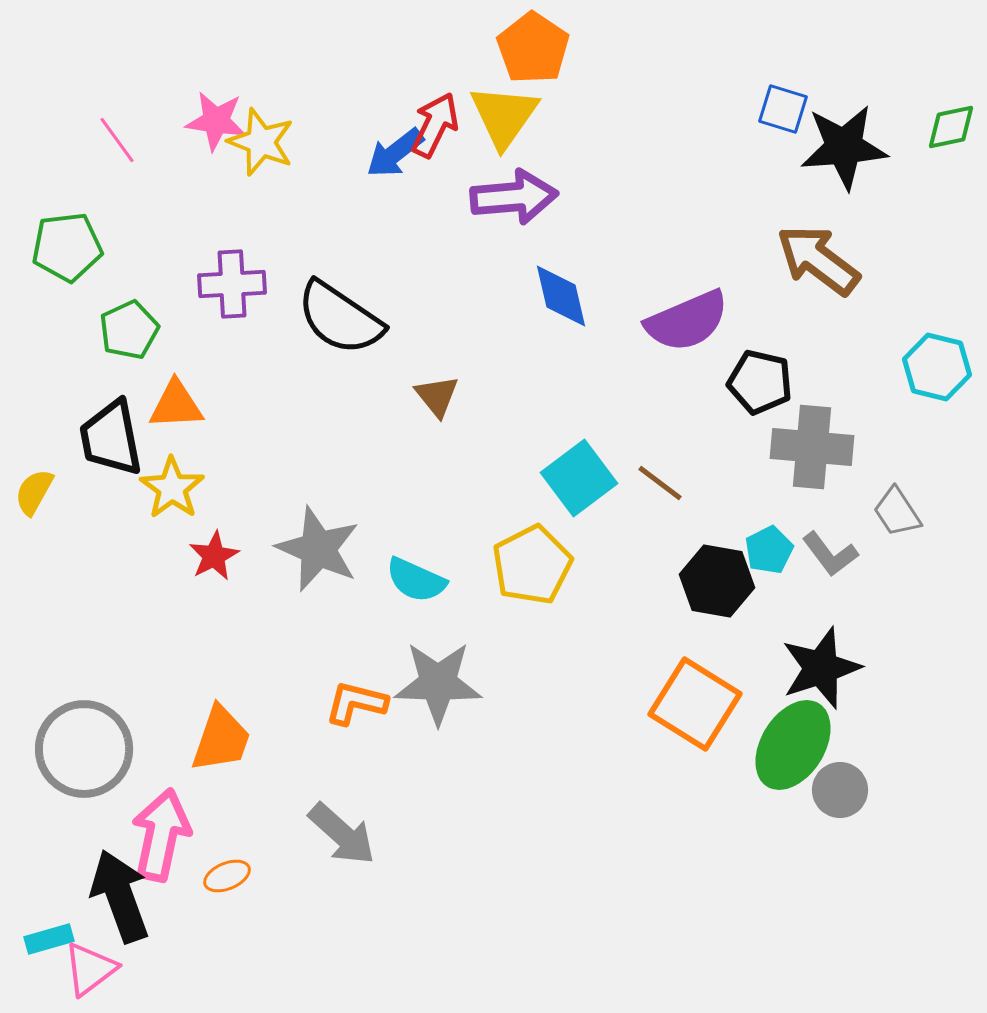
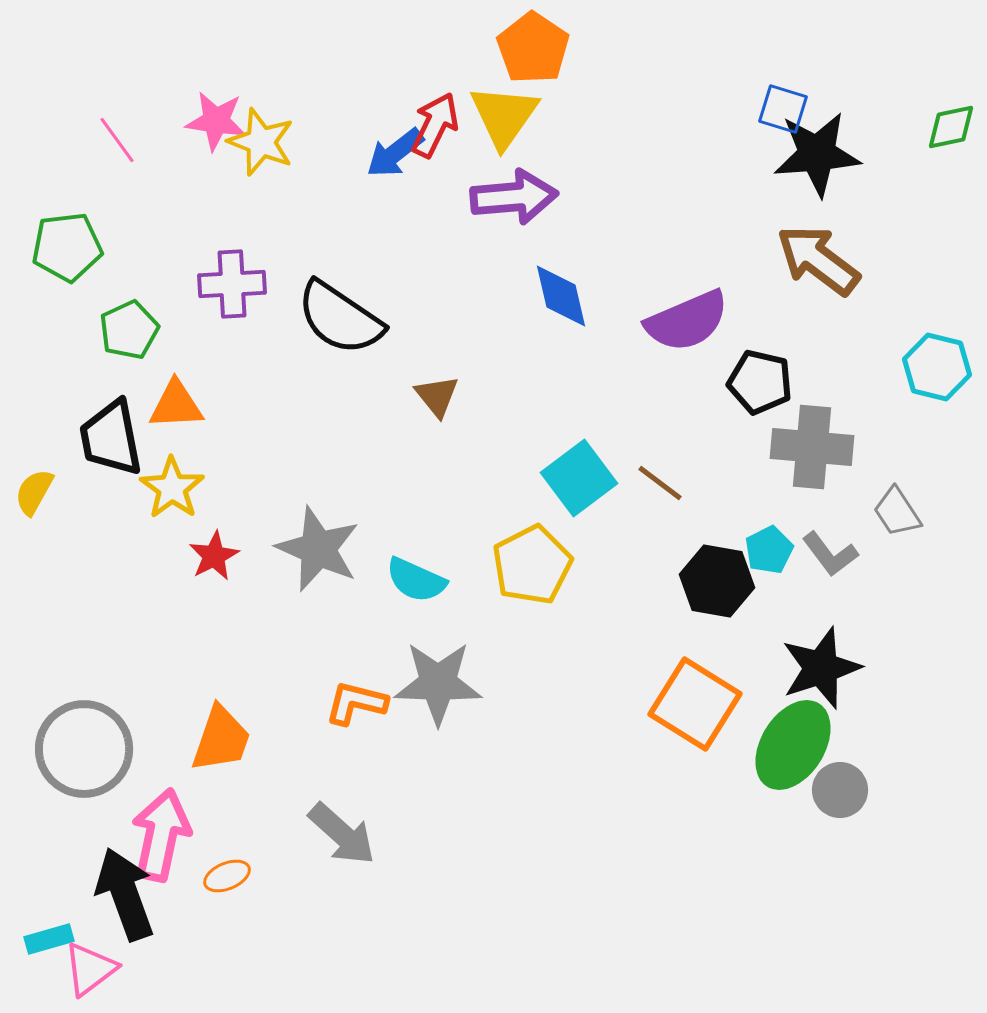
black star at (844, 147): moved 27 px left, 7 px down
black arrow at (120, 896): moved 5 px right, 2 px up
